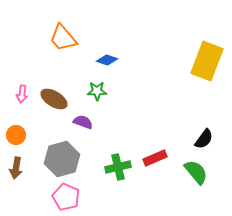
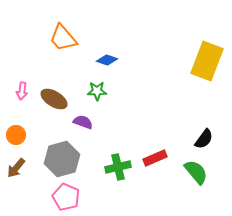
pink arrow: moved 3 px up
brown arrow: rotated 30 degrees clockwise
